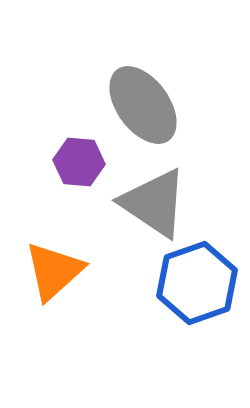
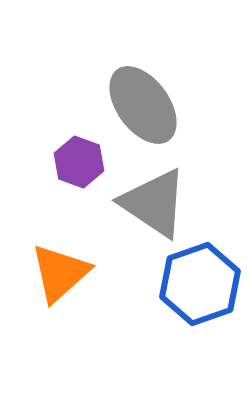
purple hexagon: rotated 15 degrees clockwise
orange triangle: moved 6 px right, 2 px down
blue hexagon: moved 3 px right, 1 px down
